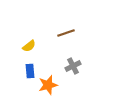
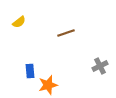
yellow semicircle: moved 10 px left, 24 px up
gray cross: moved 27 px right
